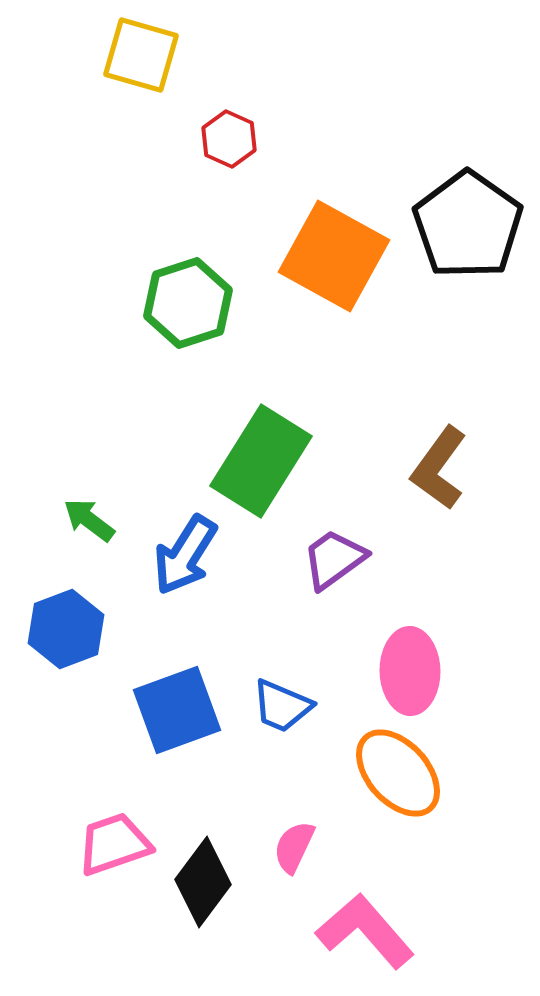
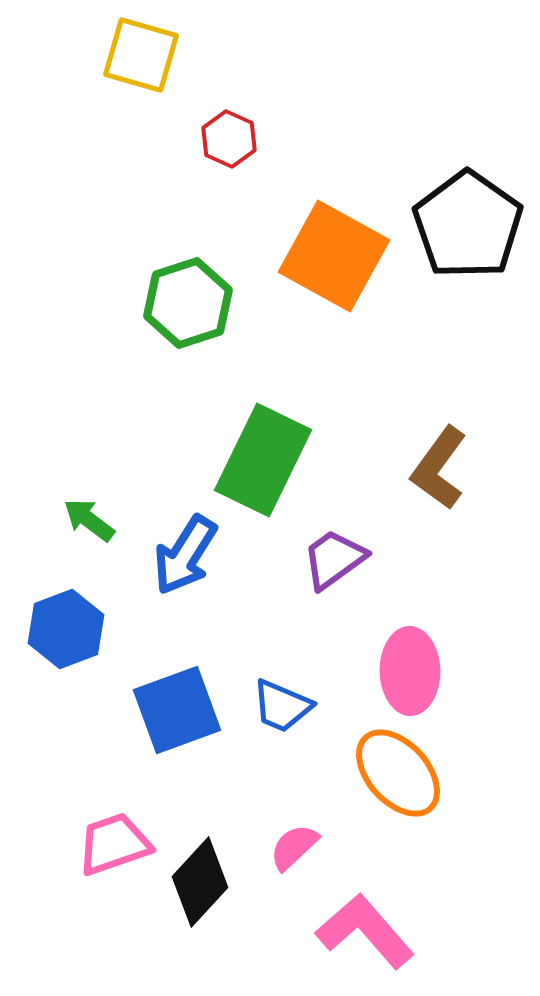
green rectangle: moved 2 px right, 1 px up; rotated 6 degrees counterclockwise
pink semicircle: rotated 22 degrees clockwise
black diamond: moved 3 px left; rotated 6 degrees clockwise
